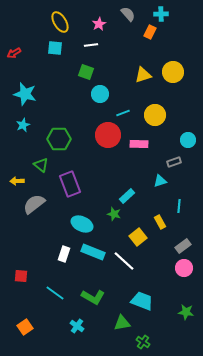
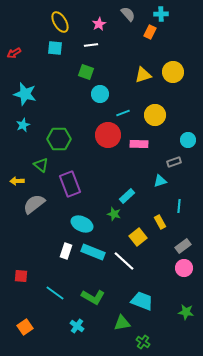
white rectangle at (64, 254): moved 2 px right, 3 px up
